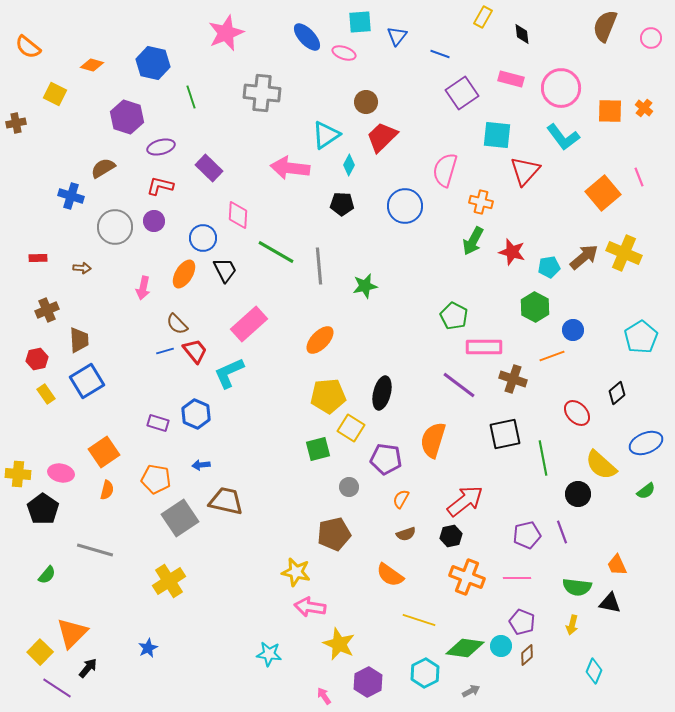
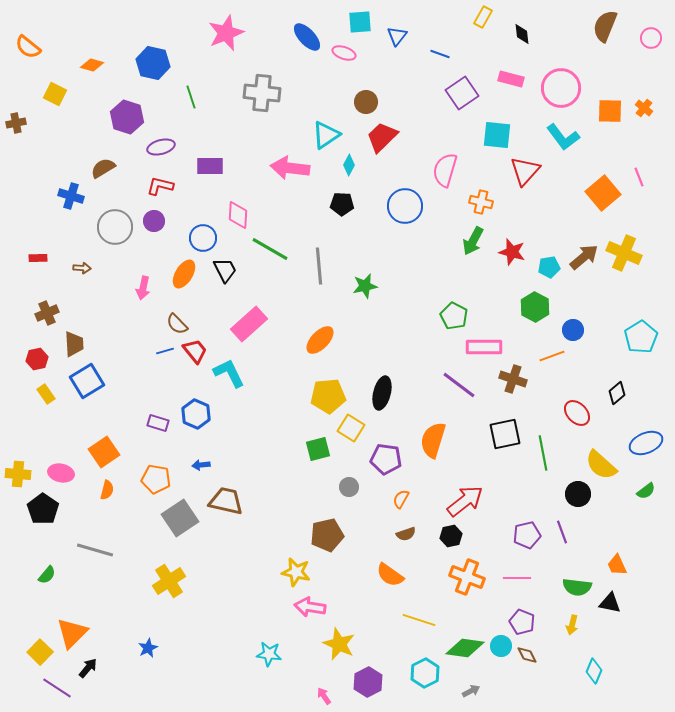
purple rectangle at (209, 168): moved 1 px right, 2 px up; rotated 44 degrees counterclockwise
green line at (276, 252): moved 6 px left, 3 px up
brown cross at (47, 310): moved 3 px down
brown trapezoid at (79, 340): moved 5 px left, 4 px down
cyan L-shape at (229, 373): rotated 88 degrees clockwise
green line at (543, 458): moved 5 px up
brown pentagon at (334, 534): moved 7 px left, 1 px down
brown diamond at (527, 655): rotated 75 degrees counterclockwise
